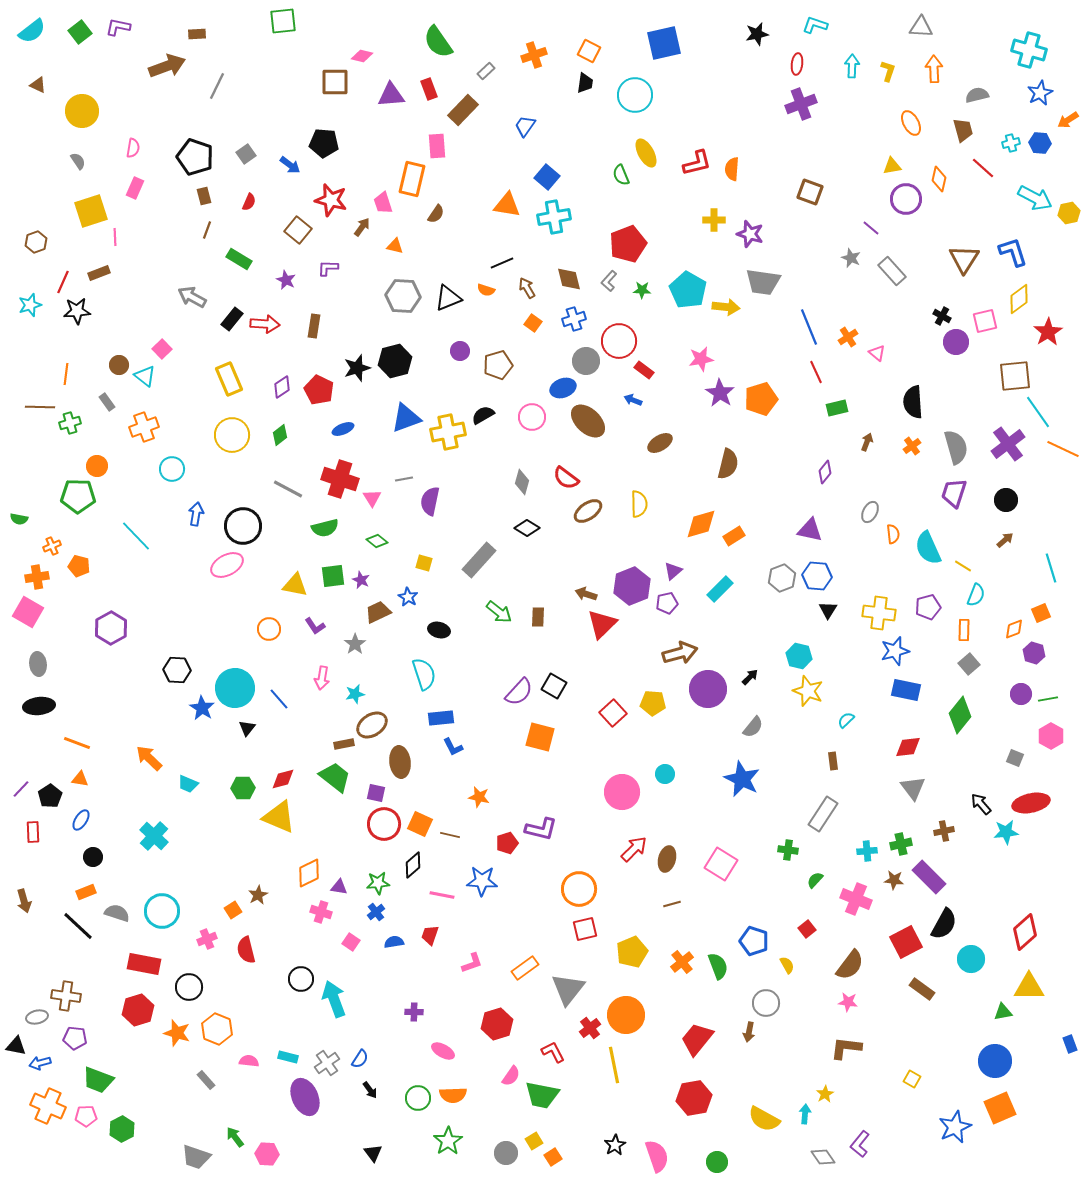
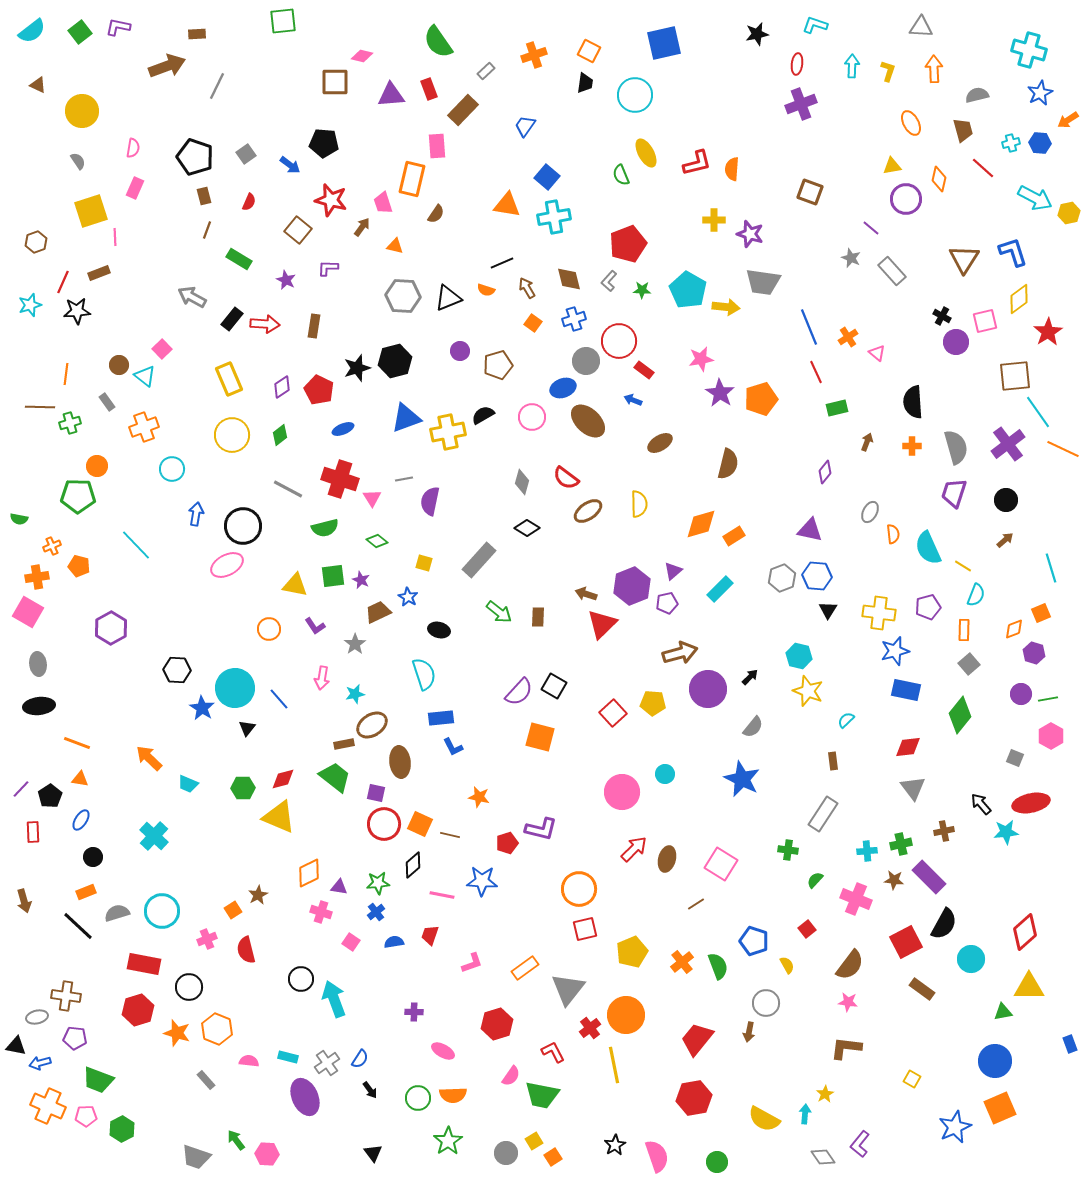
orange cross at (912, 446): rotated 36 degrees clockwise
cyan line at (136, 536): moved 9 px down
brown line at (672, 904): moved 24 px right; rotated 18 degrees counterclockwise
gray semicircle at (117, 913): rotated 35 degrees counterclockwise
green arrow at (235, 1137): moved 1 px right, 3 px down
